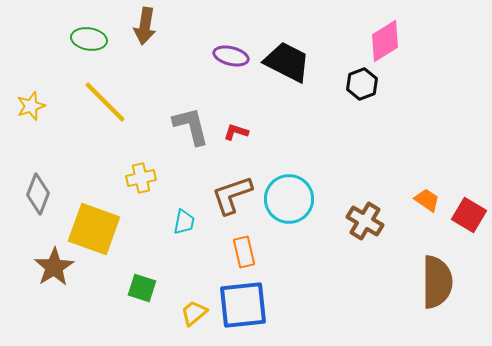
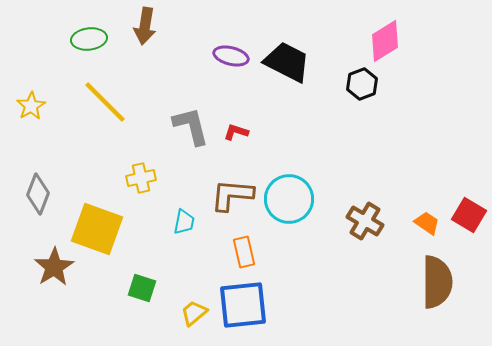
green ellipse: rotated 16 degrees counterclockwise
yellow star: rotated 12 degrees counterclockwise
brown L-shape: rotated 24 degrees clockwise
orange trapezoid: moved 23 px down
yellow square: moved 3 px right
